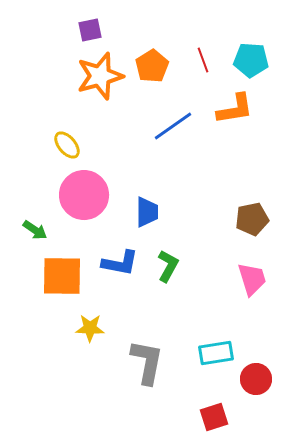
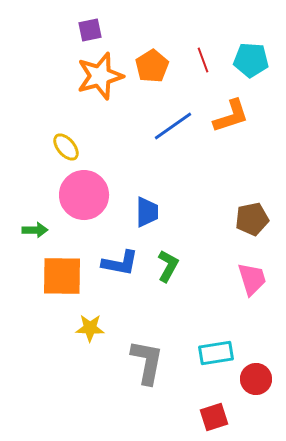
orange L-shape: moved 4 px left, 7 px down; rotated 9 degrees counterclockwise
yellow ellipse: moved 1 px left, 2 px down
green arrow: rotated 35 degrees counterclockwise
